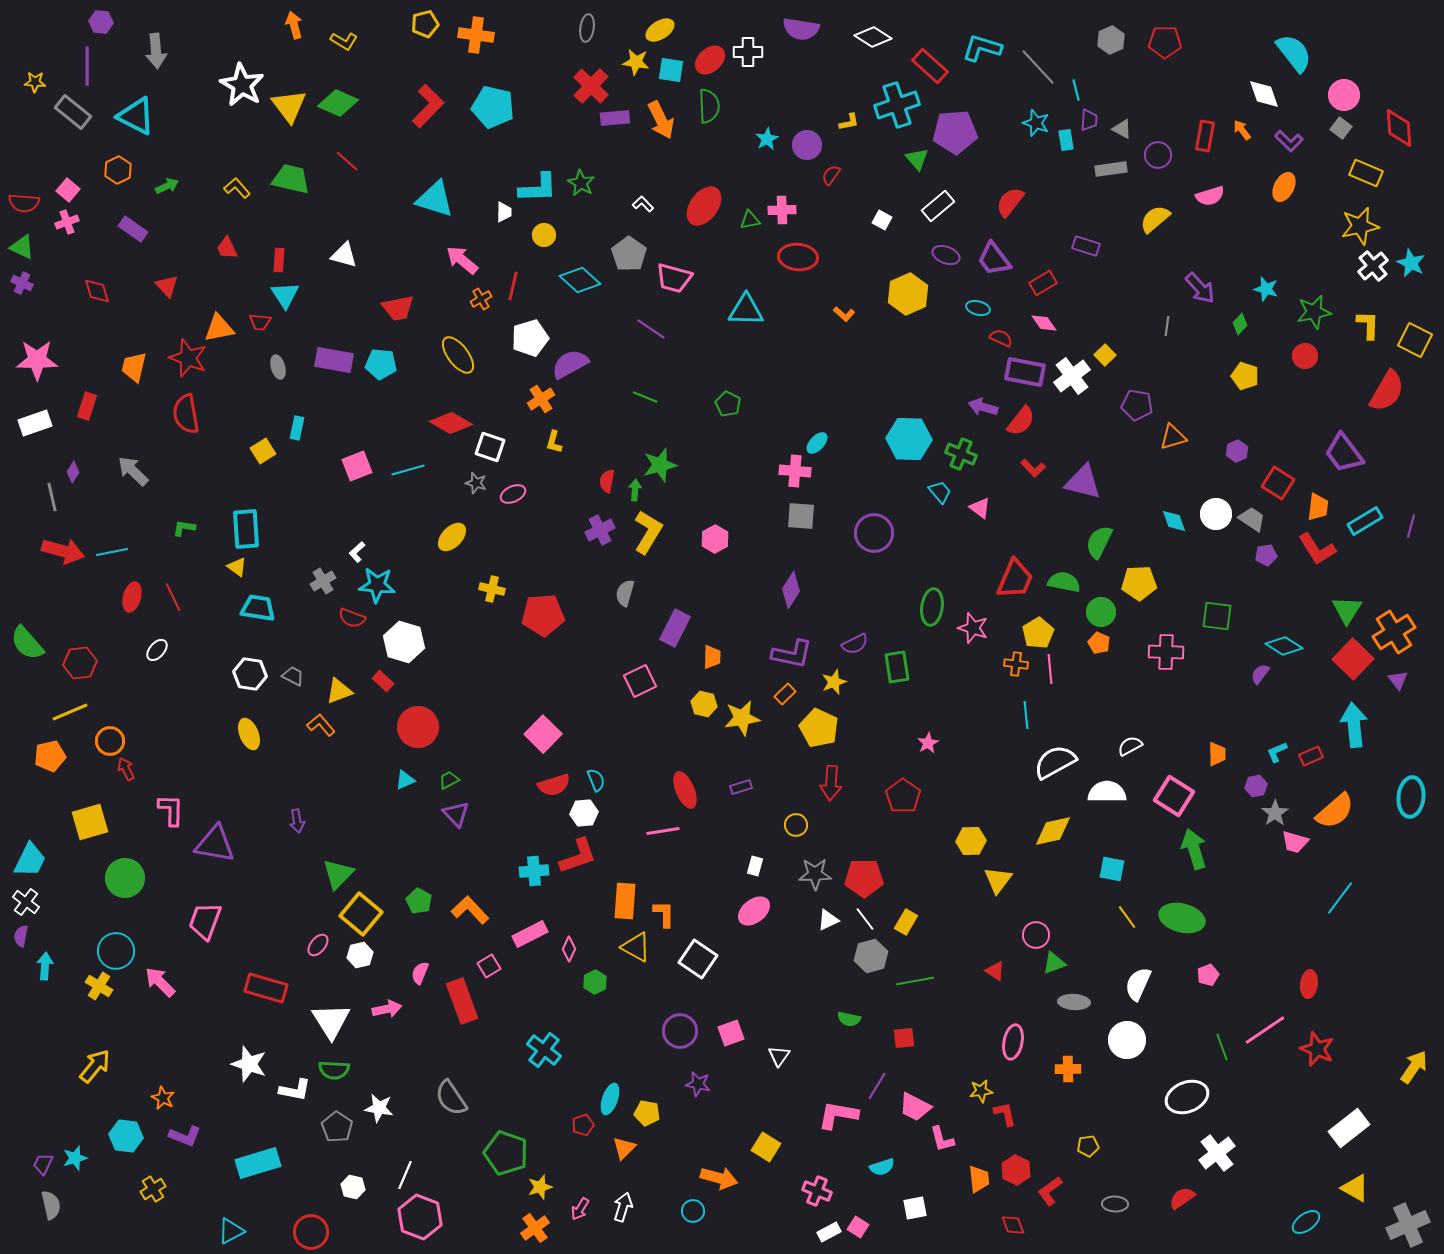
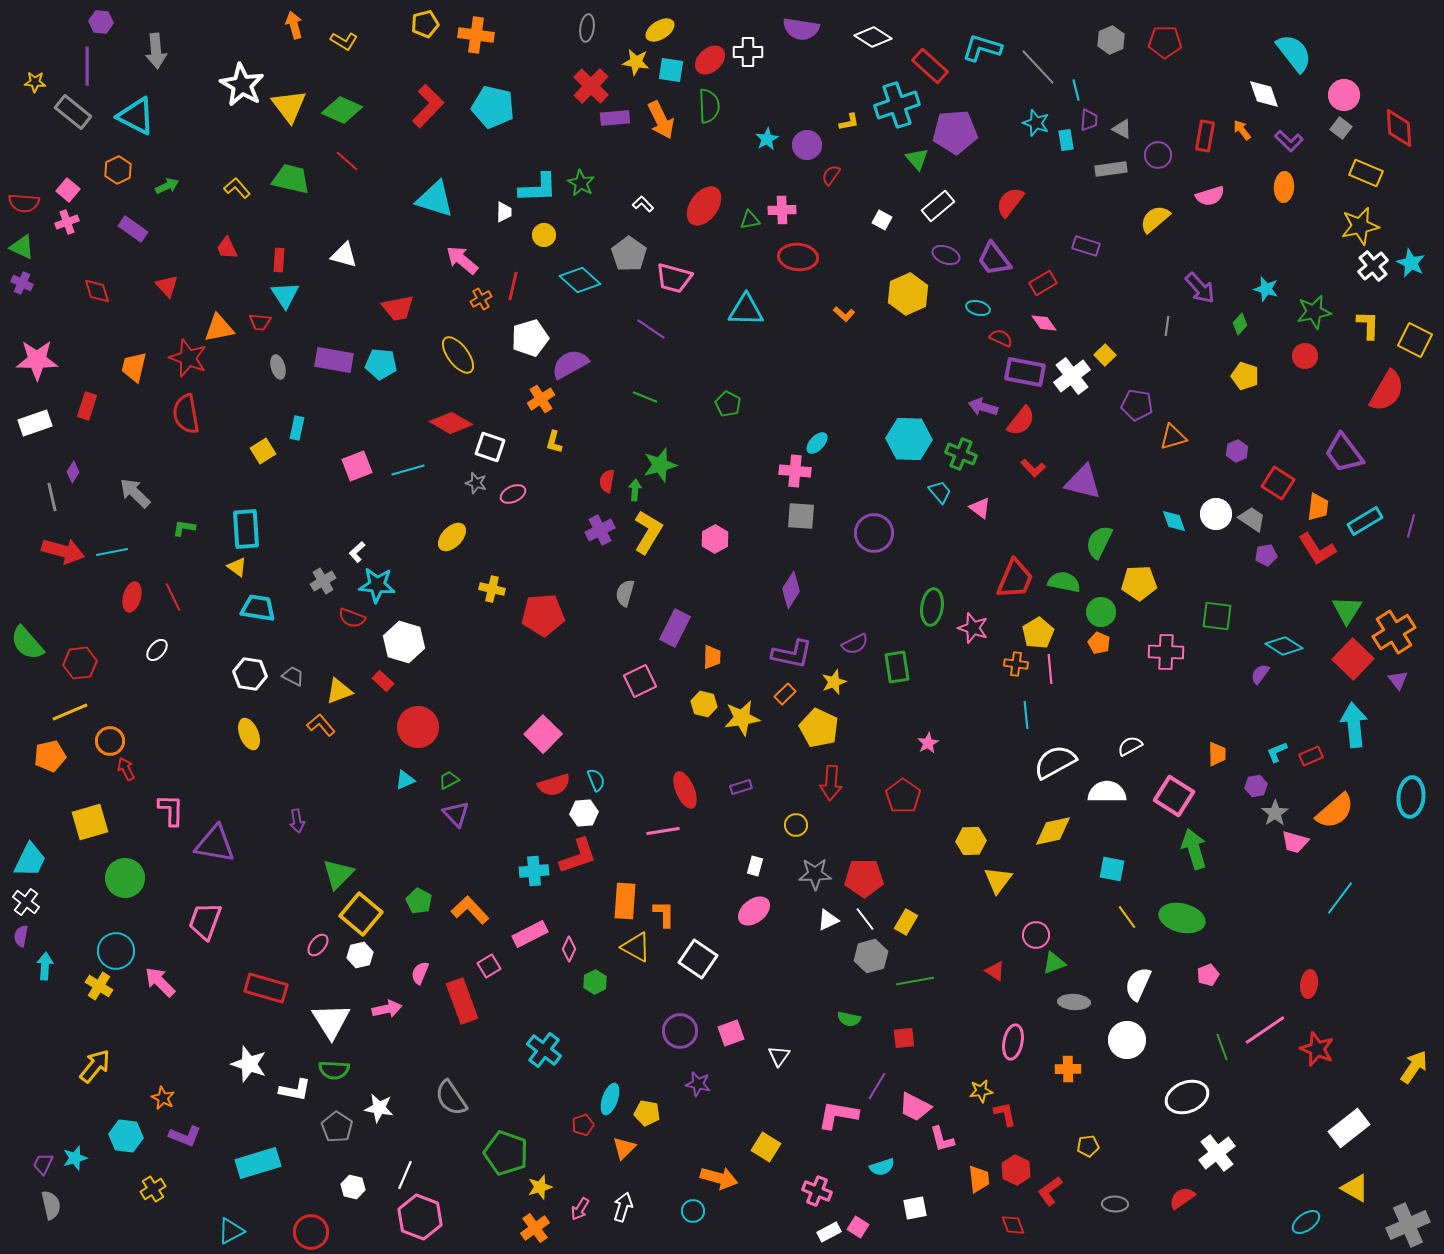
green diamond at (338, 103): moved 4 px right, 7 px down
orange ellipse at (1284, 187): rotated 24 degrees counterclockwise
gray arrow at (133, 471): moved 2 px right, 22 px down
